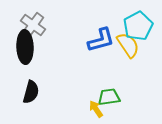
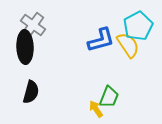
green trapezoid: rotated 120 degrees clockwise
